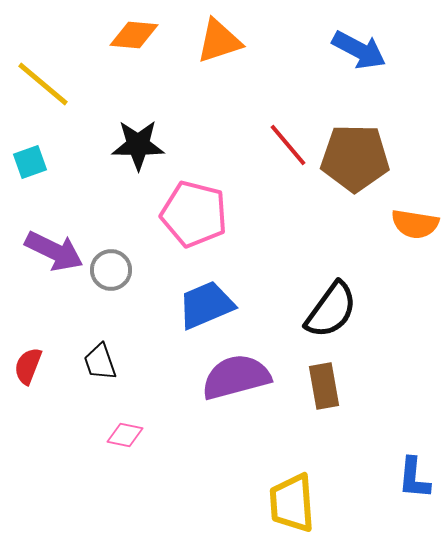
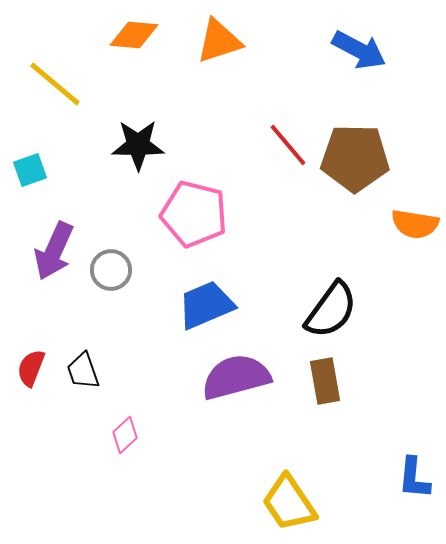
yellow line: moved 12 px right
cyan square: moved 8 px down
purple arrow: rotated 88 degrees clockwise
black trapezoid: moved 17 px left, 9 px down
red semicircle: moved 3 px right, 2 px down
brown rectangle: moved 1 px right, 5 px up
pink diamond: rotated 54 degrees counterclockwise
yellow trapezoid: moved 3 px left; rotated 30 degrees counterclockwise
